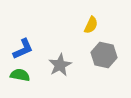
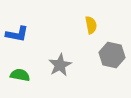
yellow semicircle: rotated 36 degrees counterclockwise
blue L-shape: moved 6 px left, 15 px up; rotated 35 degrees clockwise
gray hexagon: moved 8 px right
